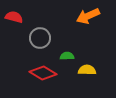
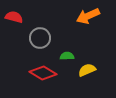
yellow semicircle: rotated 24 degrees counterclockwise
